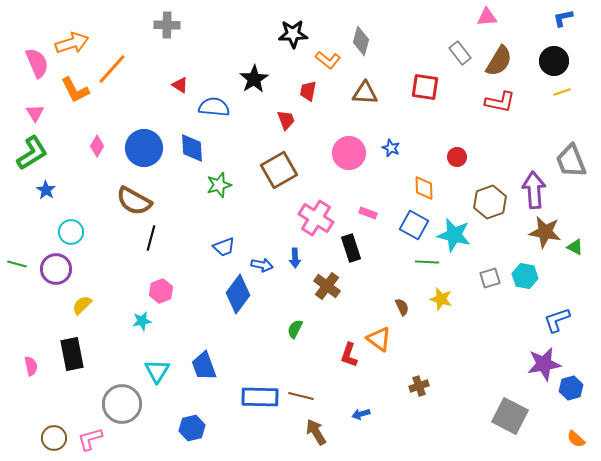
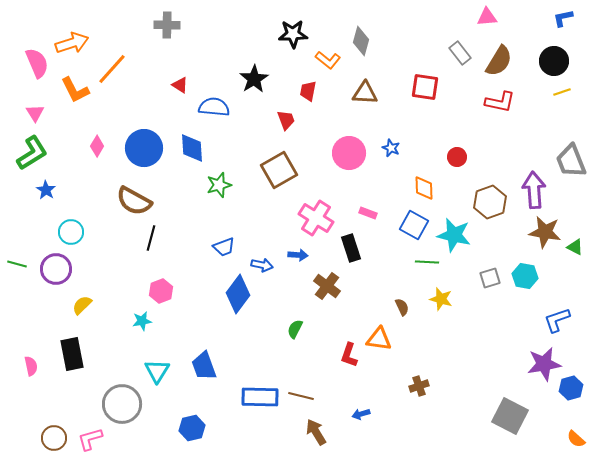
blue arrow at (295, 258): moved 3 px right, 3 px up; rotated 84 degrees counterclockwise
orange triangle at (379, 339): rotated 28 degrees counterclockwise
